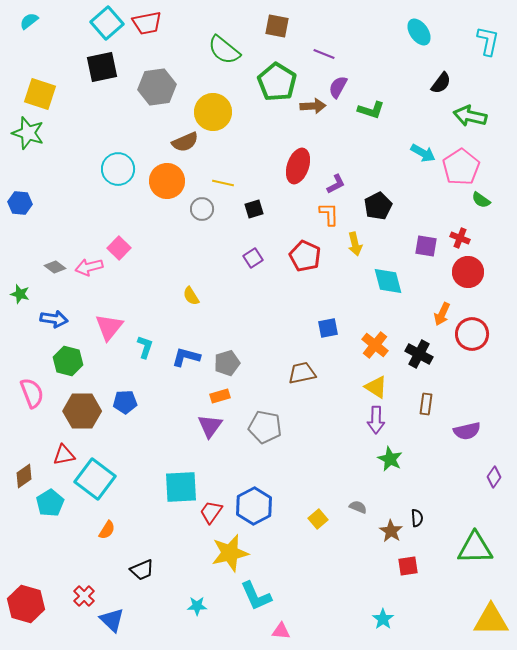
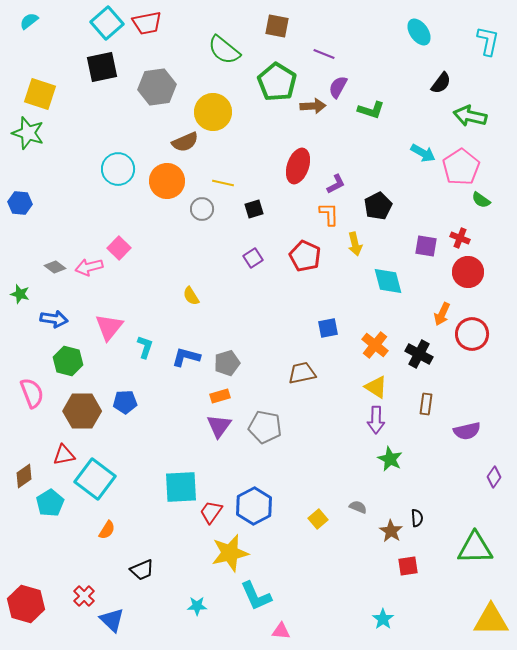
purple triangle at (210, 426): moved 9 px right
